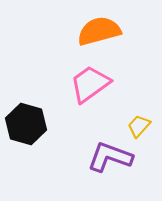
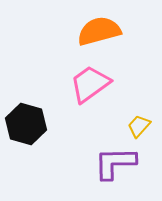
purple L-shape: moved 5 px right, 6 px down; rotated 21 degrees counterclockwise
